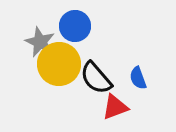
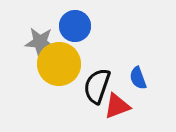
gray star: rotated 20 degrees counterclockwise
black semicircle: moved 1 px right, 8 px down; rotated 60 degrees clockwise
red triangle: moved 2 px right, 1 px up
